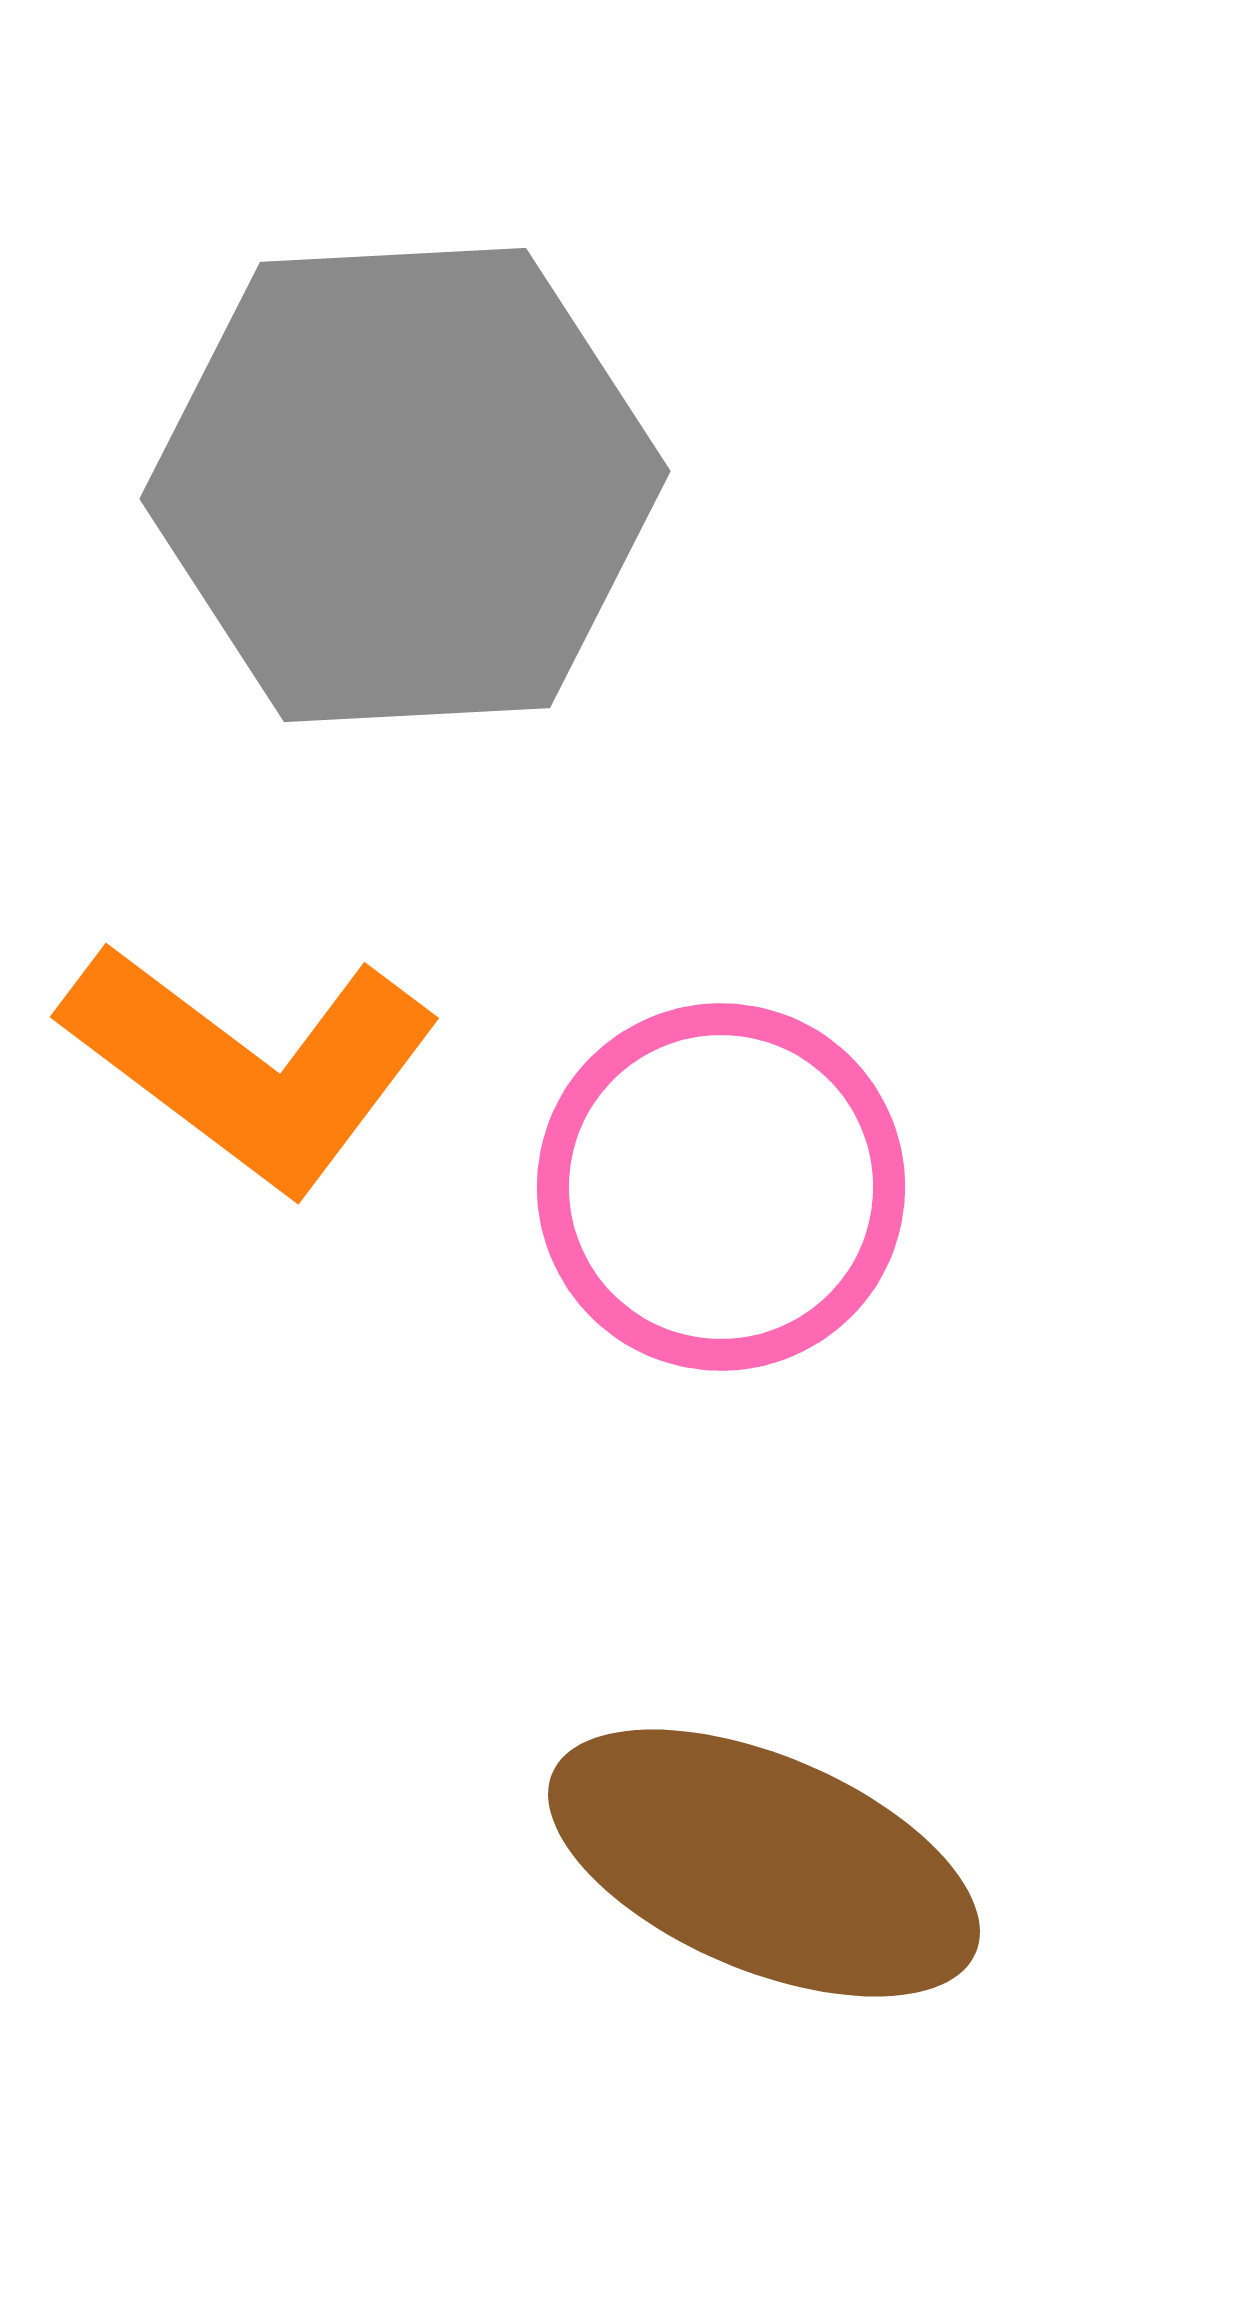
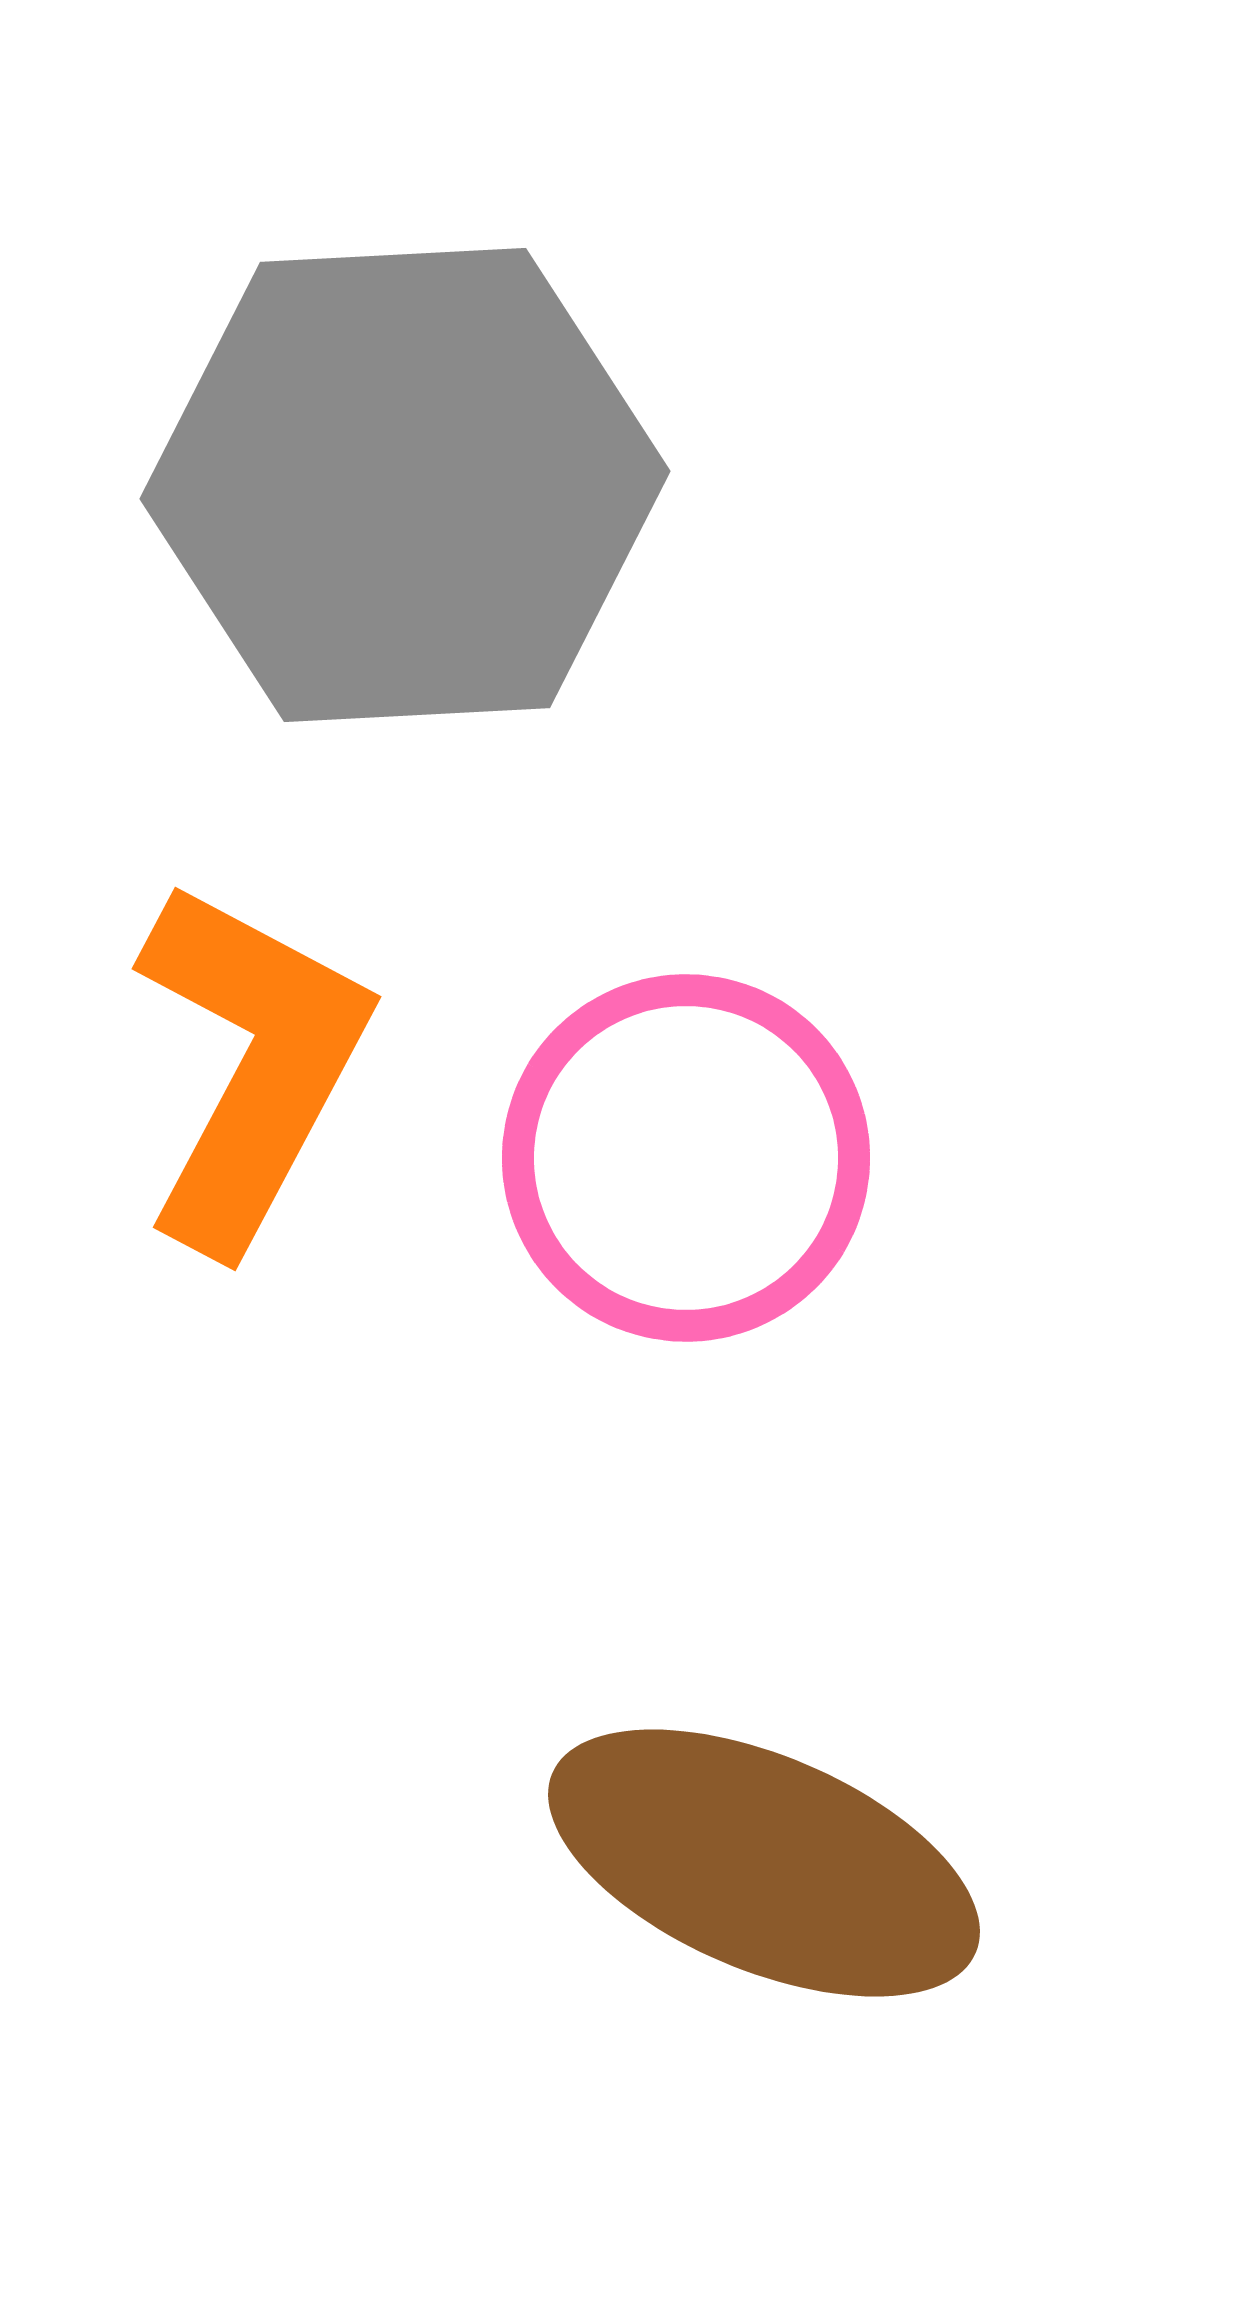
orange L-shape: rotated 99 degrees counterclockwise
pink circle: moved 35 px left, 29 px up
